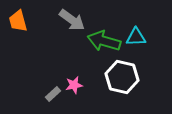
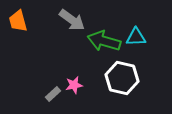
white hexagon: moved 1 px down
